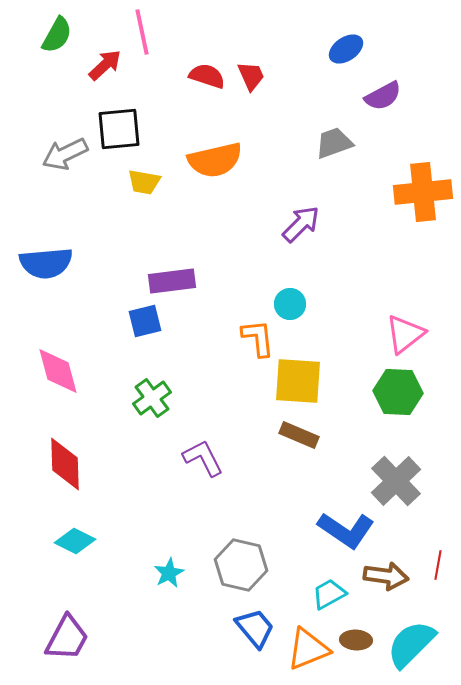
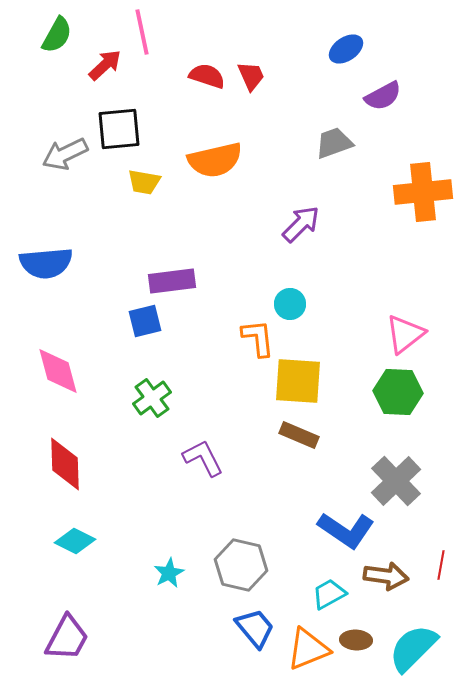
red line: moved 3 px right
cyan semicircle: moved 2 px right, 4 px down
